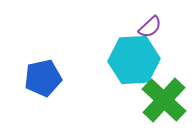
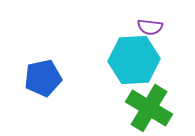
purple semicircle: rotated 50 degrees clockwise
green cross: moved 15 px left, 8 px down; rotated 12 degrees counterclockwise
